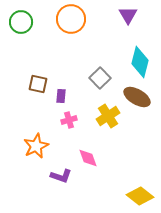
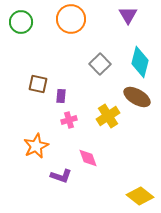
gray square: moved 14 px up
